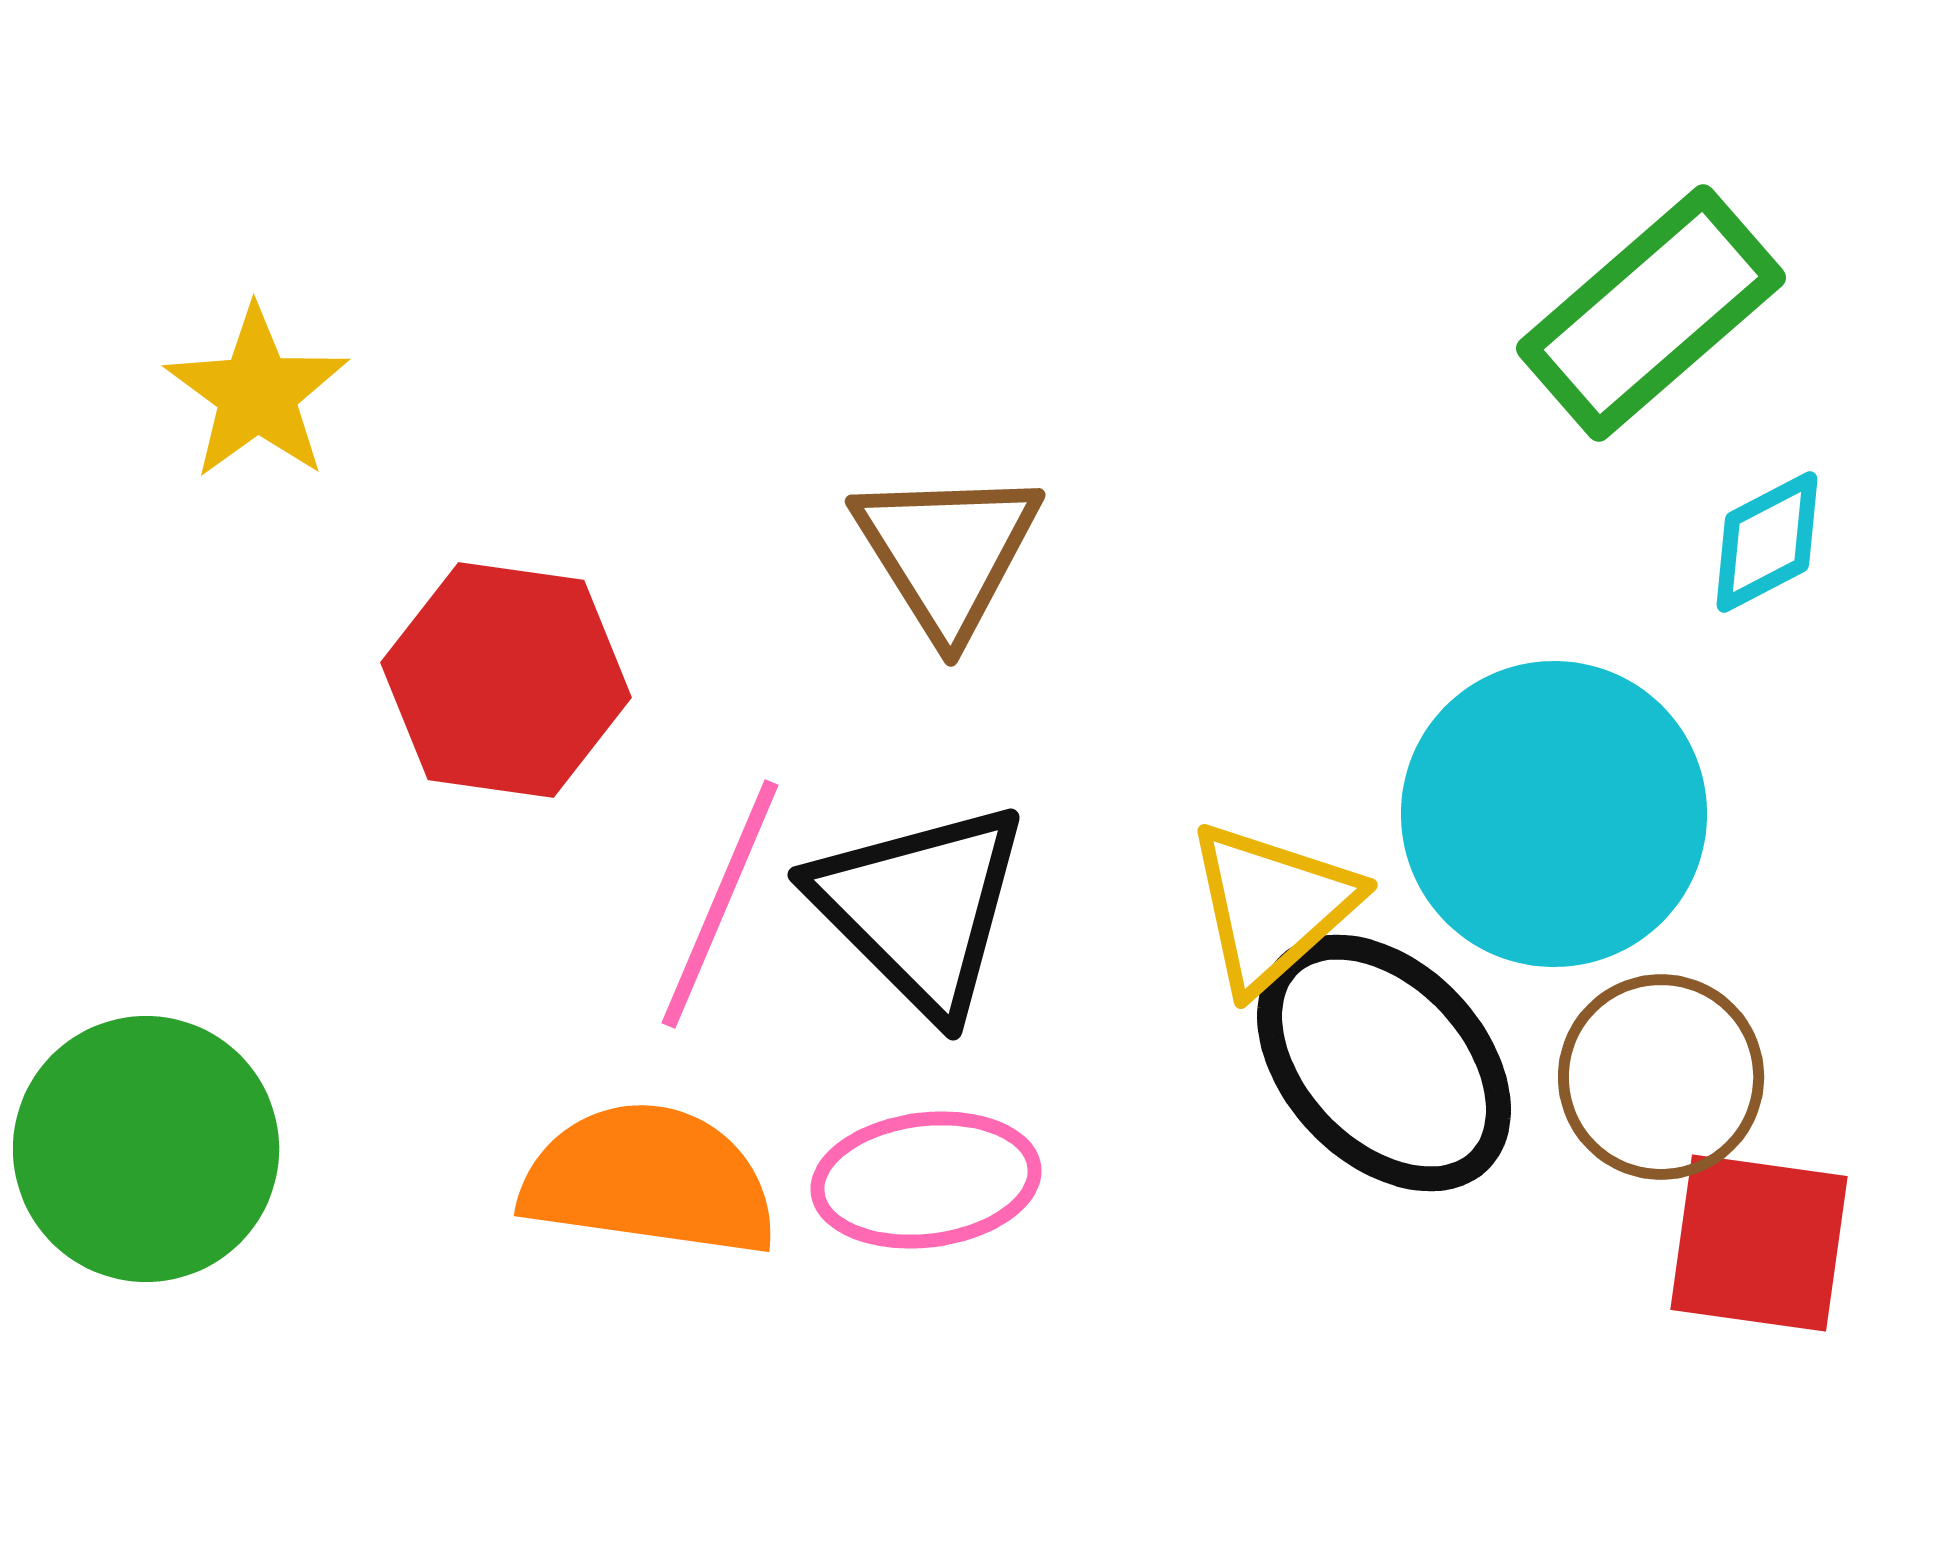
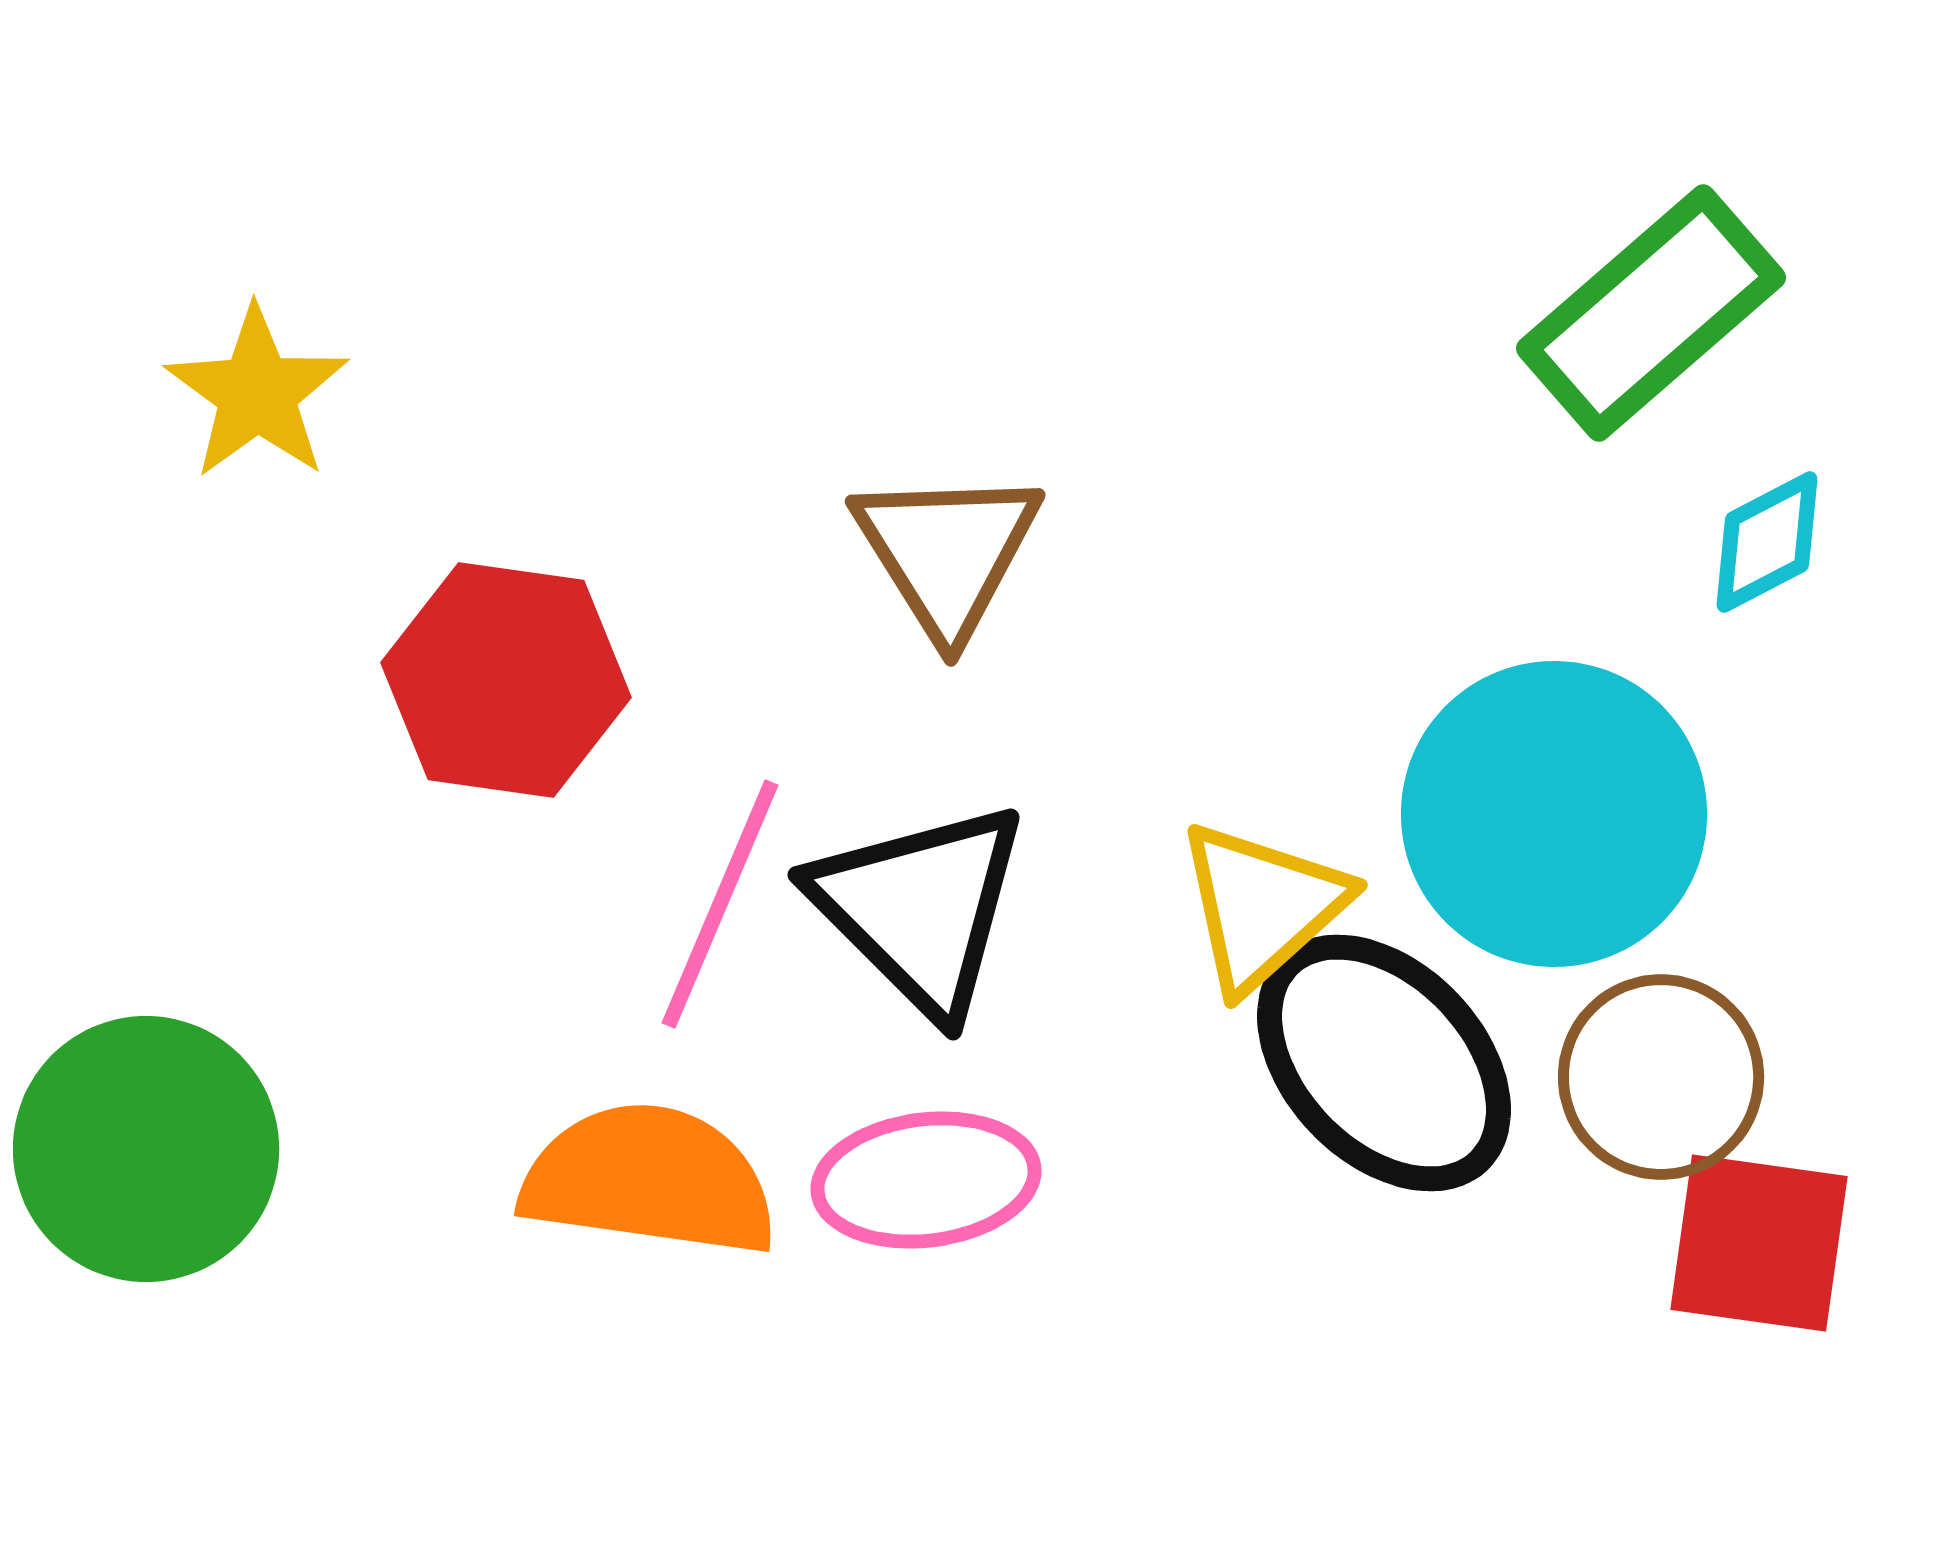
yellow triangle: moved 10 px left
